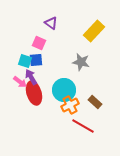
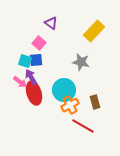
pink square: rotated 16 degrees clockwise
brown rectangle: rotated 32 degrees clockwise
